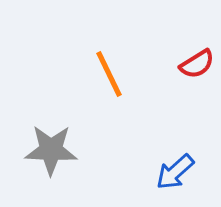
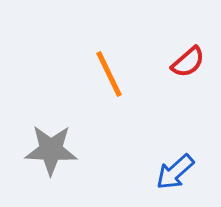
red semicircle: moved 9 px left, 2 px up; rotated 9 degrees counterclockwise
